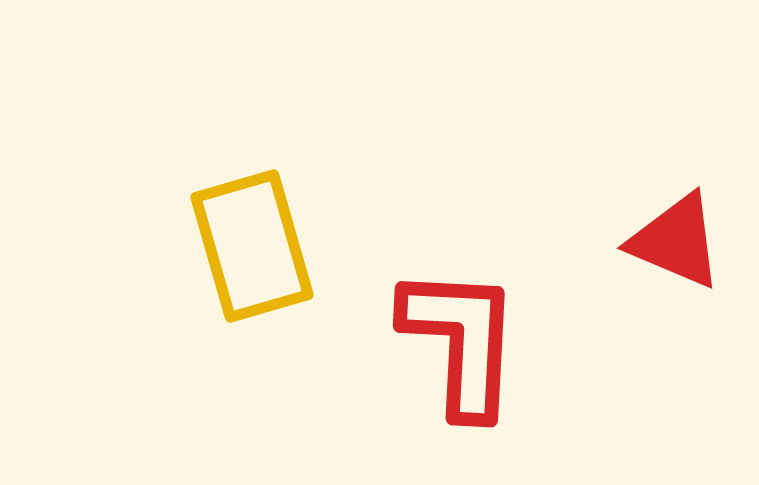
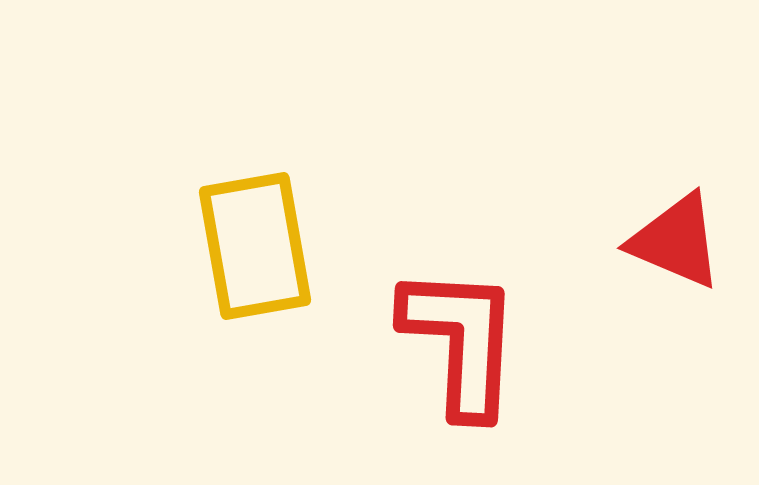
yellow rectangle: moved 3 px right; rotated 6 degrees clockwise
